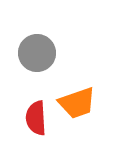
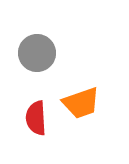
orange trapezoid: moved 4 px right
